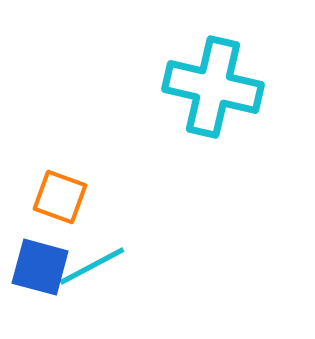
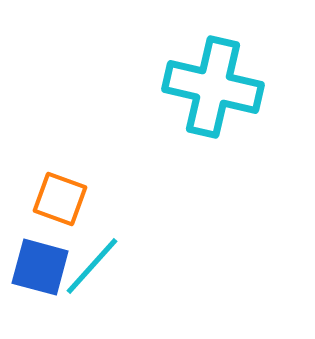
orange square: moved 2 px down
cyan line: rotated 20 degrees counterclockwise
